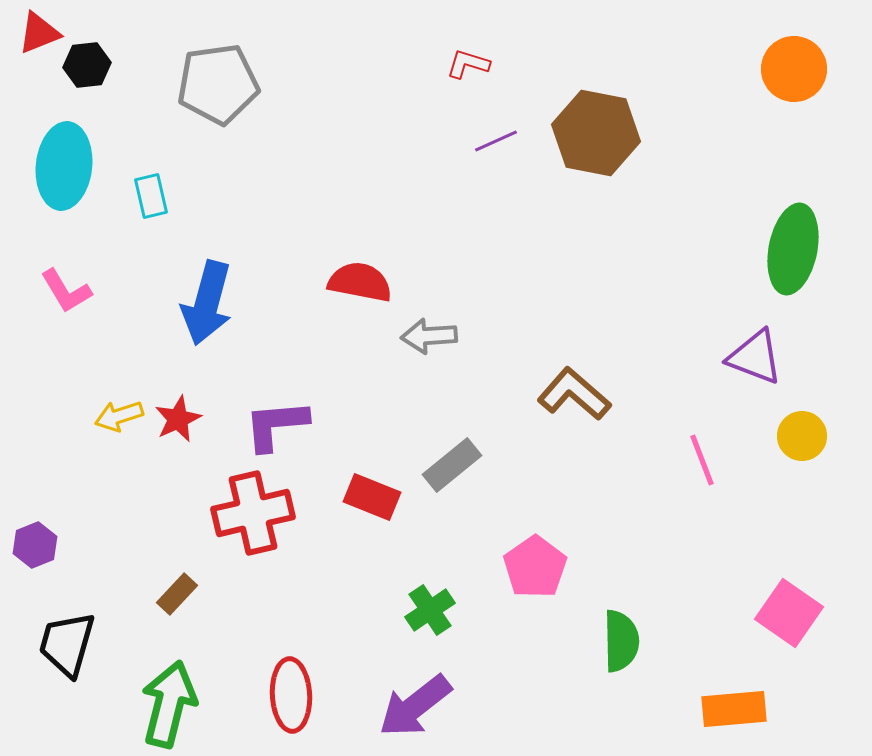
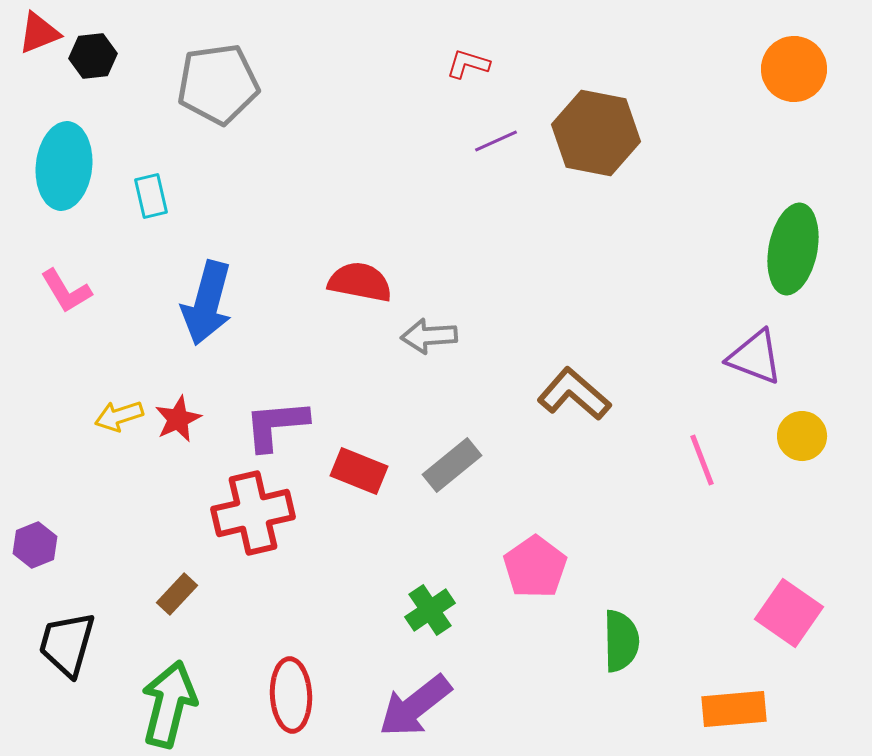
black hexagon: moved 6 px right, 9 px up
red rectangle: moved 13 px left, 26 px up
